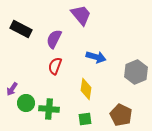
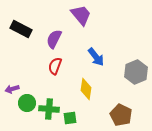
blue arrow: rotated 36 degrees clockwise
purple arrow: rotated 40 degrees clockwise
green circle: moved 1 px right
green square: moved 15 px left, 1 px up
